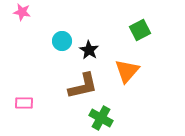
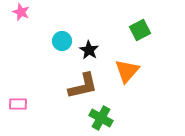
pink star: moved 1 px left; rotated 12 degrees clockwise
pink rectangle: moved 6 px left, 1 px down
